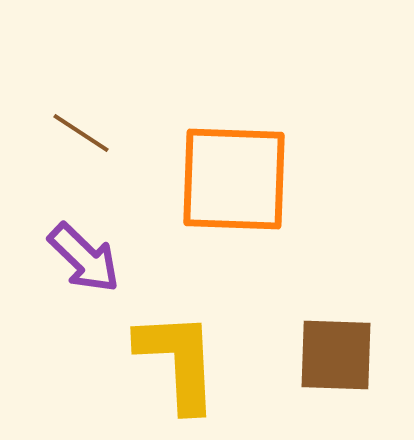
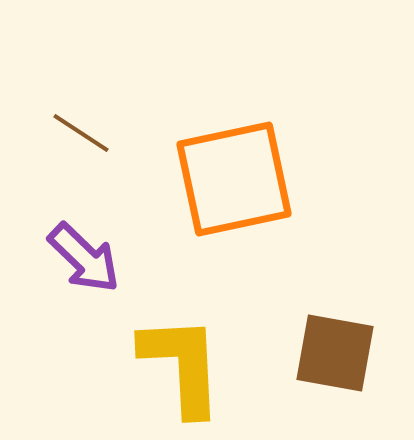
orange square: rotated 14 degrees counterclockwise
brown square: moved 1 px left, 2 px up; rotated 8 degrees clockwise
yellow L-shape: moved 4 px right, 4 px down
